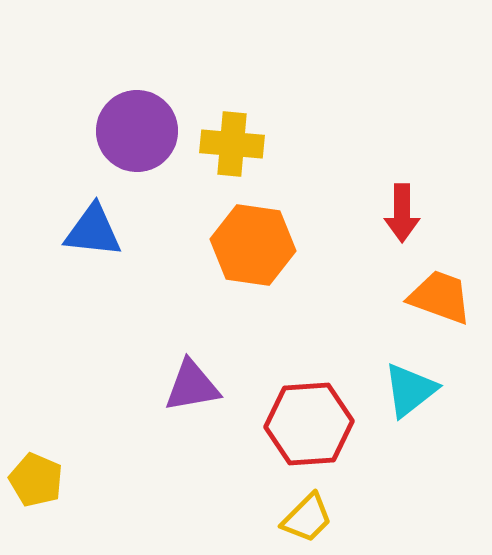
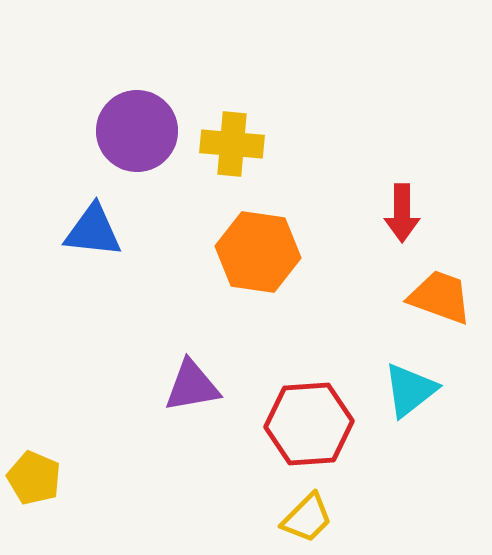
orange hexagon: moved 5 px right, 7 px down
yellow pentagon: moved 2 px left, 2 px up
